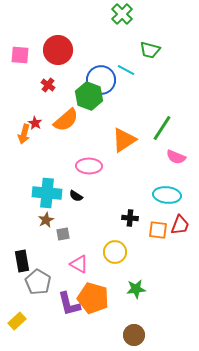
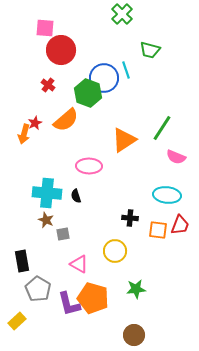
red circle: moved 3 px right
pink square: moved 25 px right, 27 px up
cyan line: rotated 42 degrees clockwise
blue circle: moved 3 px right, 2 px up
green hexagon: moved 1 px left, 3 px up
red star: rotated 16 degrees clockwise
black semicircle: rotated 40 degrees clockwise
brown star: rotated 21 degrees counterclockwise
yellow circle: moved 1 px up
gray pentagon: moved 7 px down
